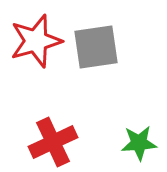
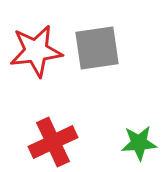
red star: moved 10 px down; rotated 8 degrees clockwise
gray square: moved 1 px right, 1 px down
